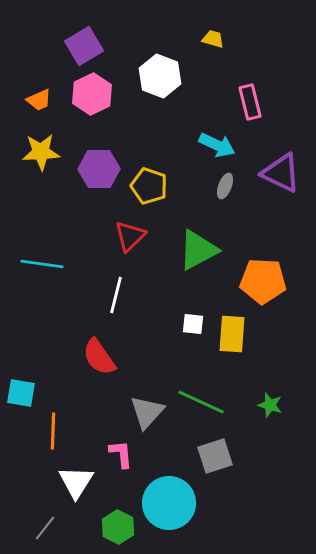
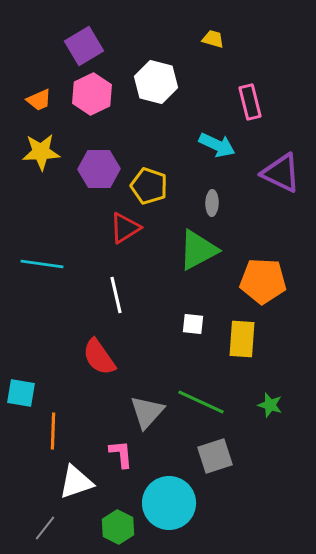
white hexagon: moved 4 px left, 6 px down; rotated 6 degrees counterclockwise
gray ellipse: moved 13 px left, 17 px down; rotated 20 degrees counterclockwise
red triangle: moved 5 px left, 8 px up; rotated 12 degrees clockwise
white line: rotated 27 degrees counterclockwise
yellow rectangle: moved 10 px right, 5 px down
white triangle: rotated 39 degrees clockwise
